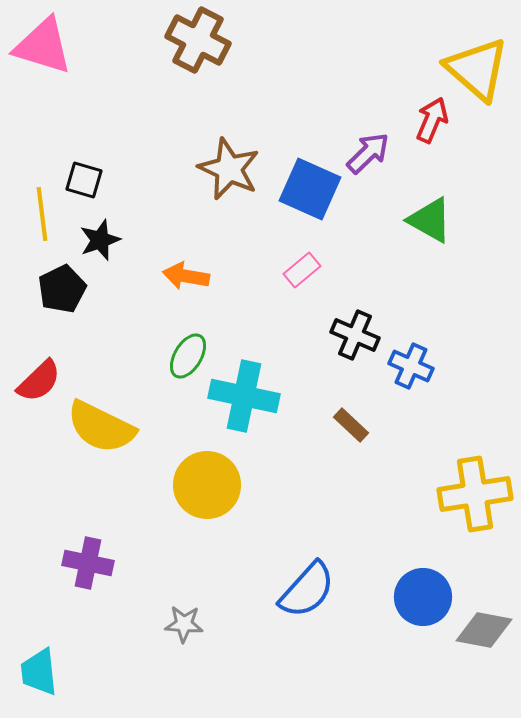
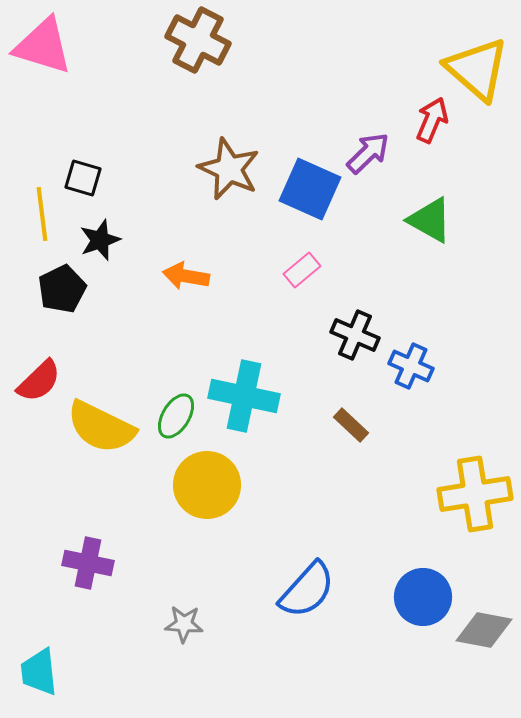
black square: moved 1 px left, 2 px up
green ellipse: moved 12 px left, 60 px down
